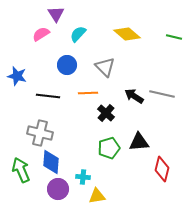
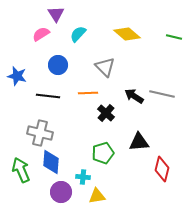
blue circle: moved 9 px left
green pentagon: moved 6 px left, 5 px down
purple circle: moved 3 px right, 3 px down
